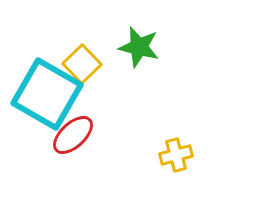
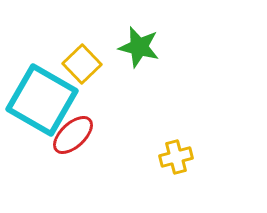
cyan square: moved 5 px left, 6 px down
yellow cross: moved 2 px down
